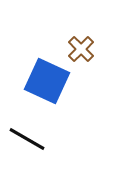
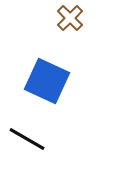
brown cross: moved 11 px left, 31 px up
